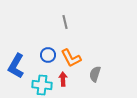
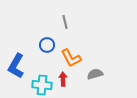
blue circle: moved 1 px left, 10 px up
gray semicircle: rotated 56 degrees clockwise
